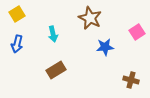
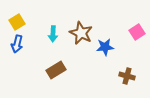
yellow square: moved 8 px down
brown star: moved 9 px left, 15 px down
cyan arrow: rotated 14 degrees clockwise
brown cross: moved 4 px left, 4 px up
